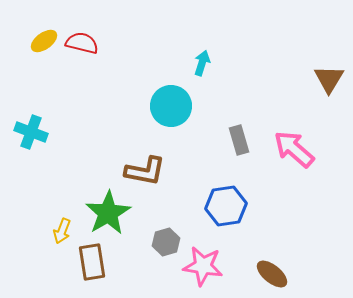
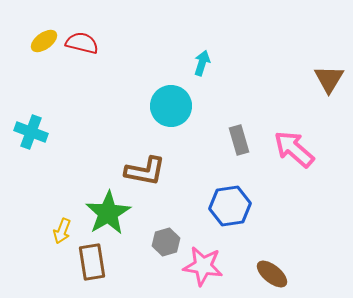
blue hexagon: moved 4 px right
